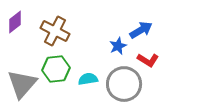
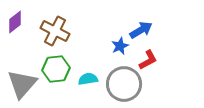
blue star: moved 2 px right
red L-shape: rotated 60 degrees counterclockwise
